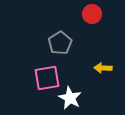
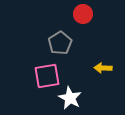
red circle: moved 9 px left
pink square: moved 2 px up
